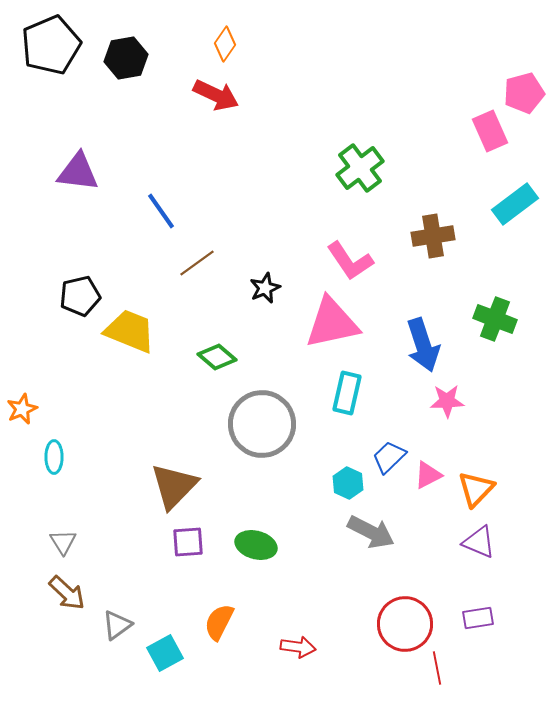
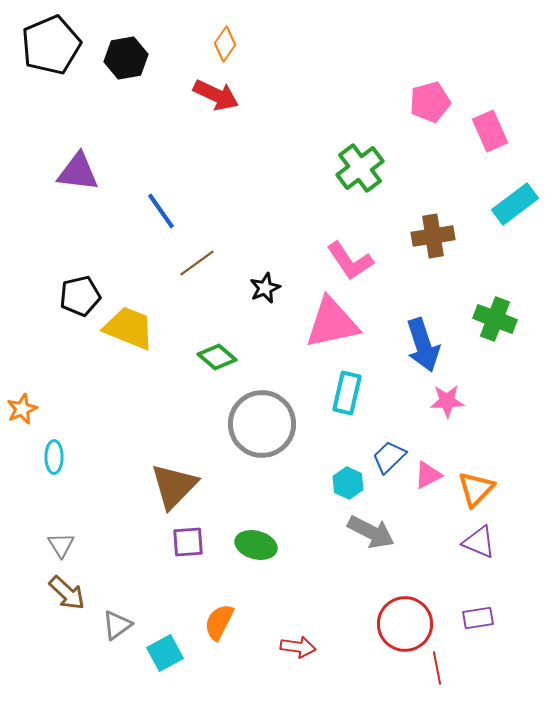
pink pentagon at (524, 93): moved 94 px left, 9 px down
yellow trapezoid at (130, 331): moved 1 px left, 3 px up
gray triangle at (63, 542): moved 2 px left, 3 px down
